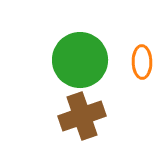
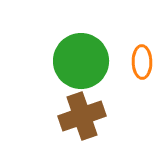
green circle: moved 1 px right, 1 px down
